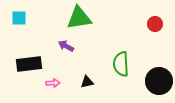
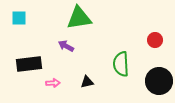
red circle: moved 16 px down
